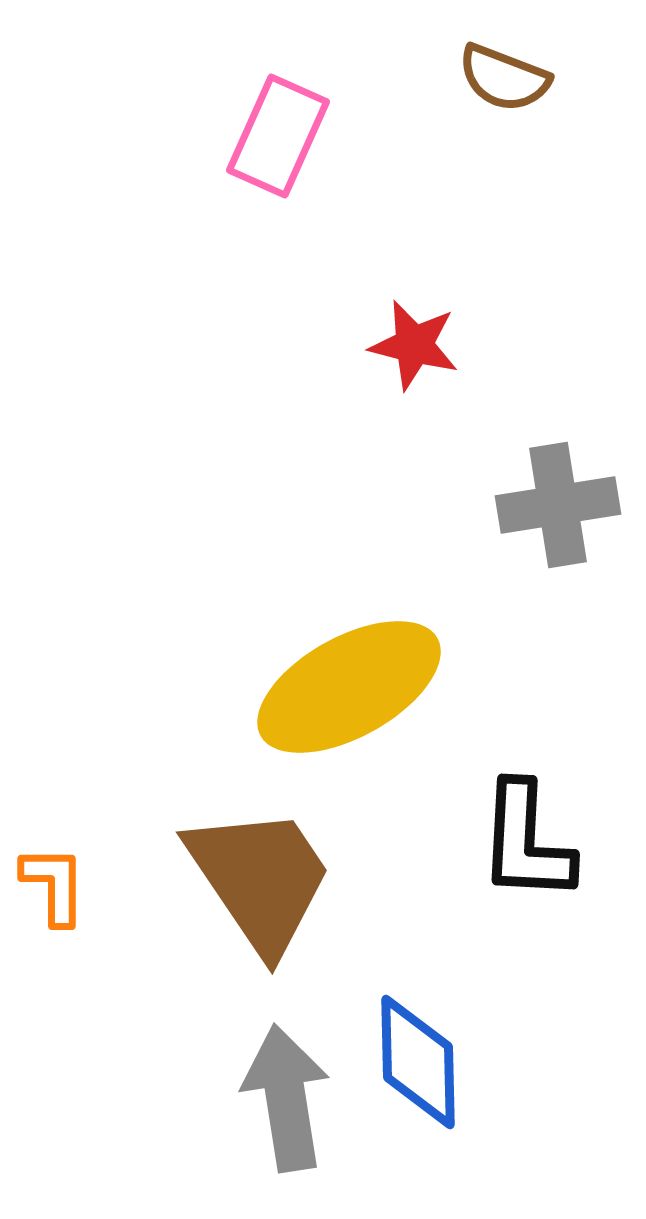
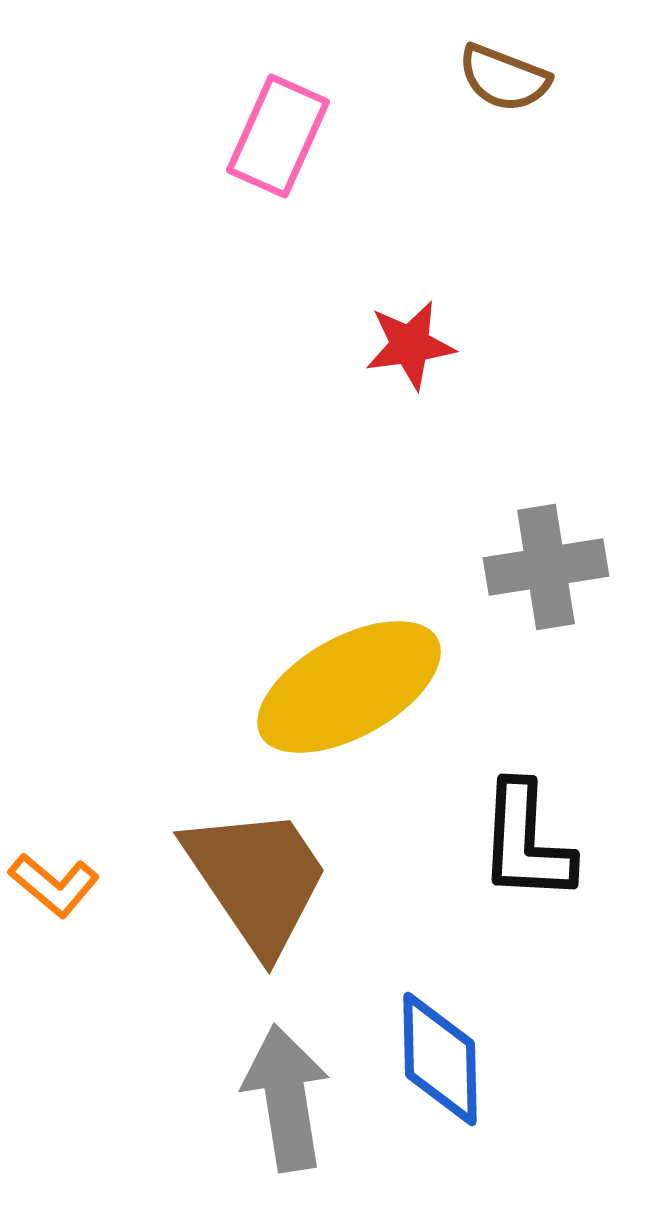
red star: moved 4 px left; rotated 22 degrees counterclockwise
gray cross: moved 12 px left, 62 px down
brown trapezoid: moved 3 px left
orange L-shape: rotated 130 degrees clockwise
blue diamond: moved 22 px right, 3 px up
